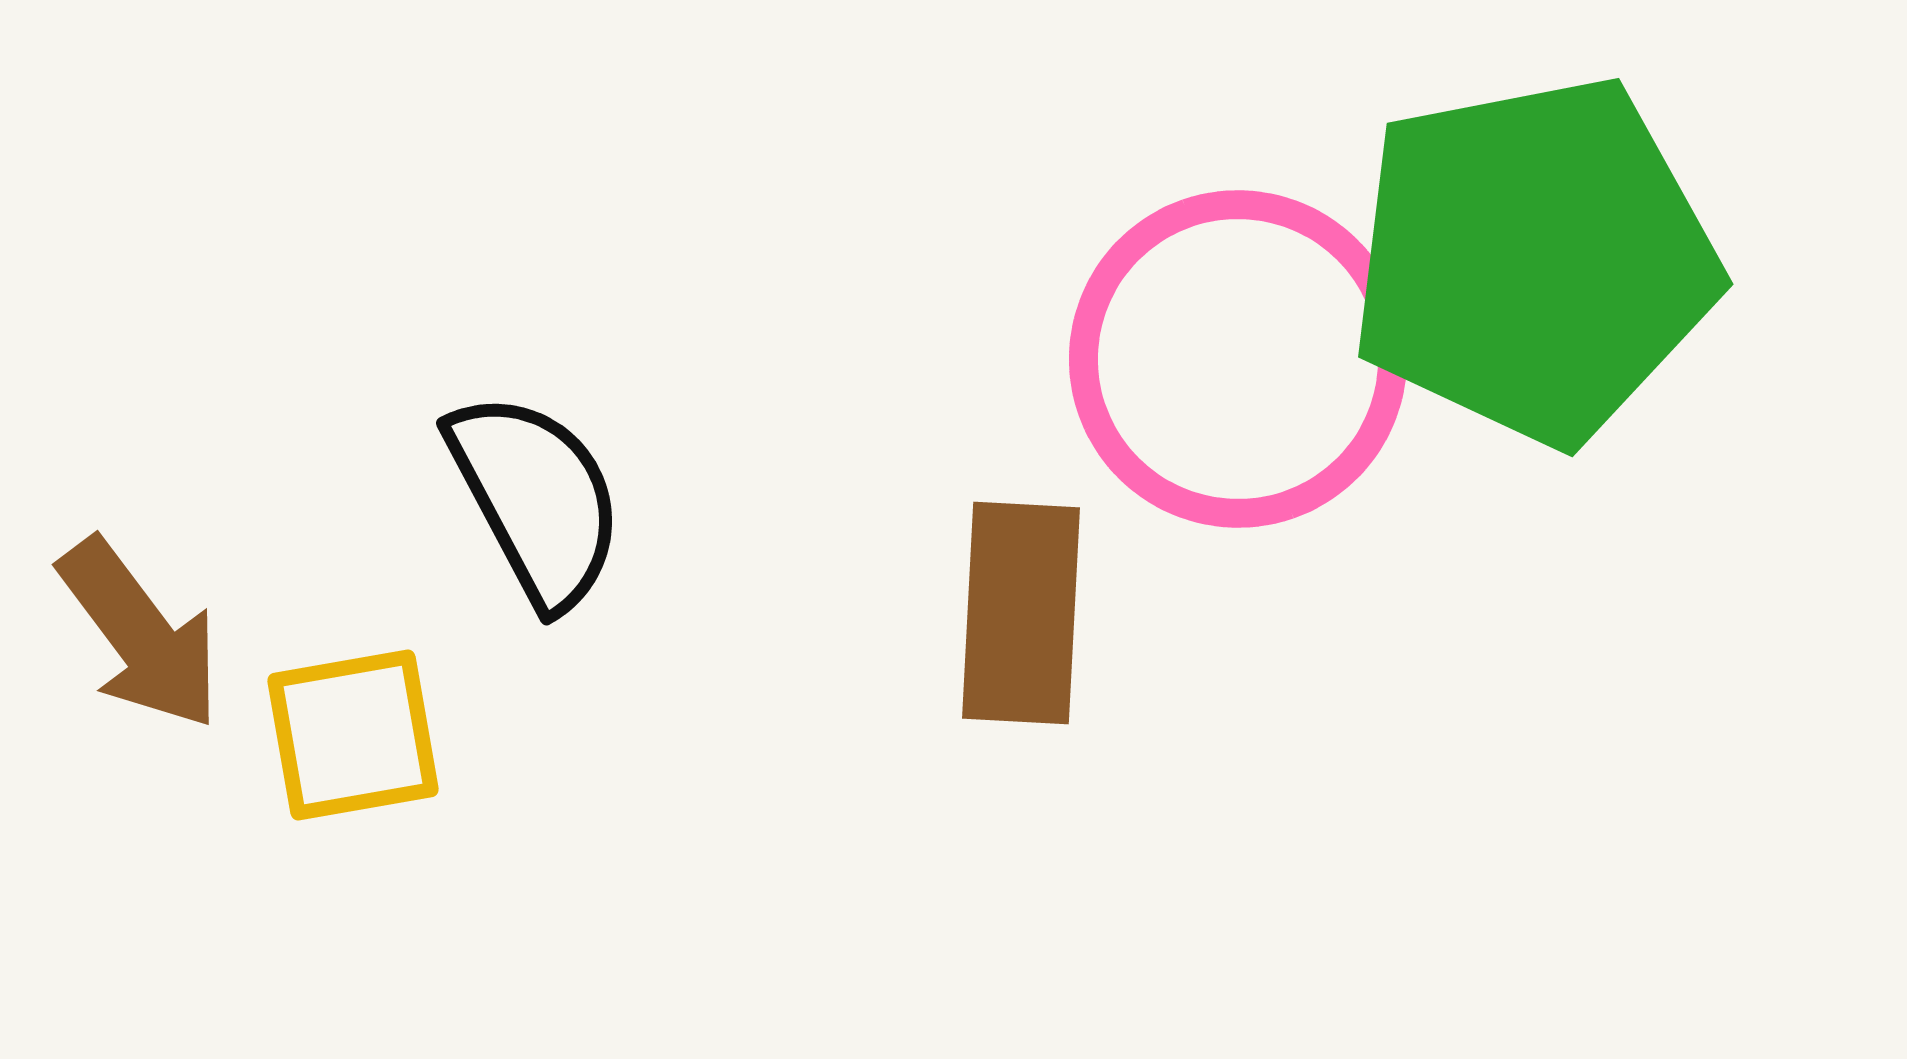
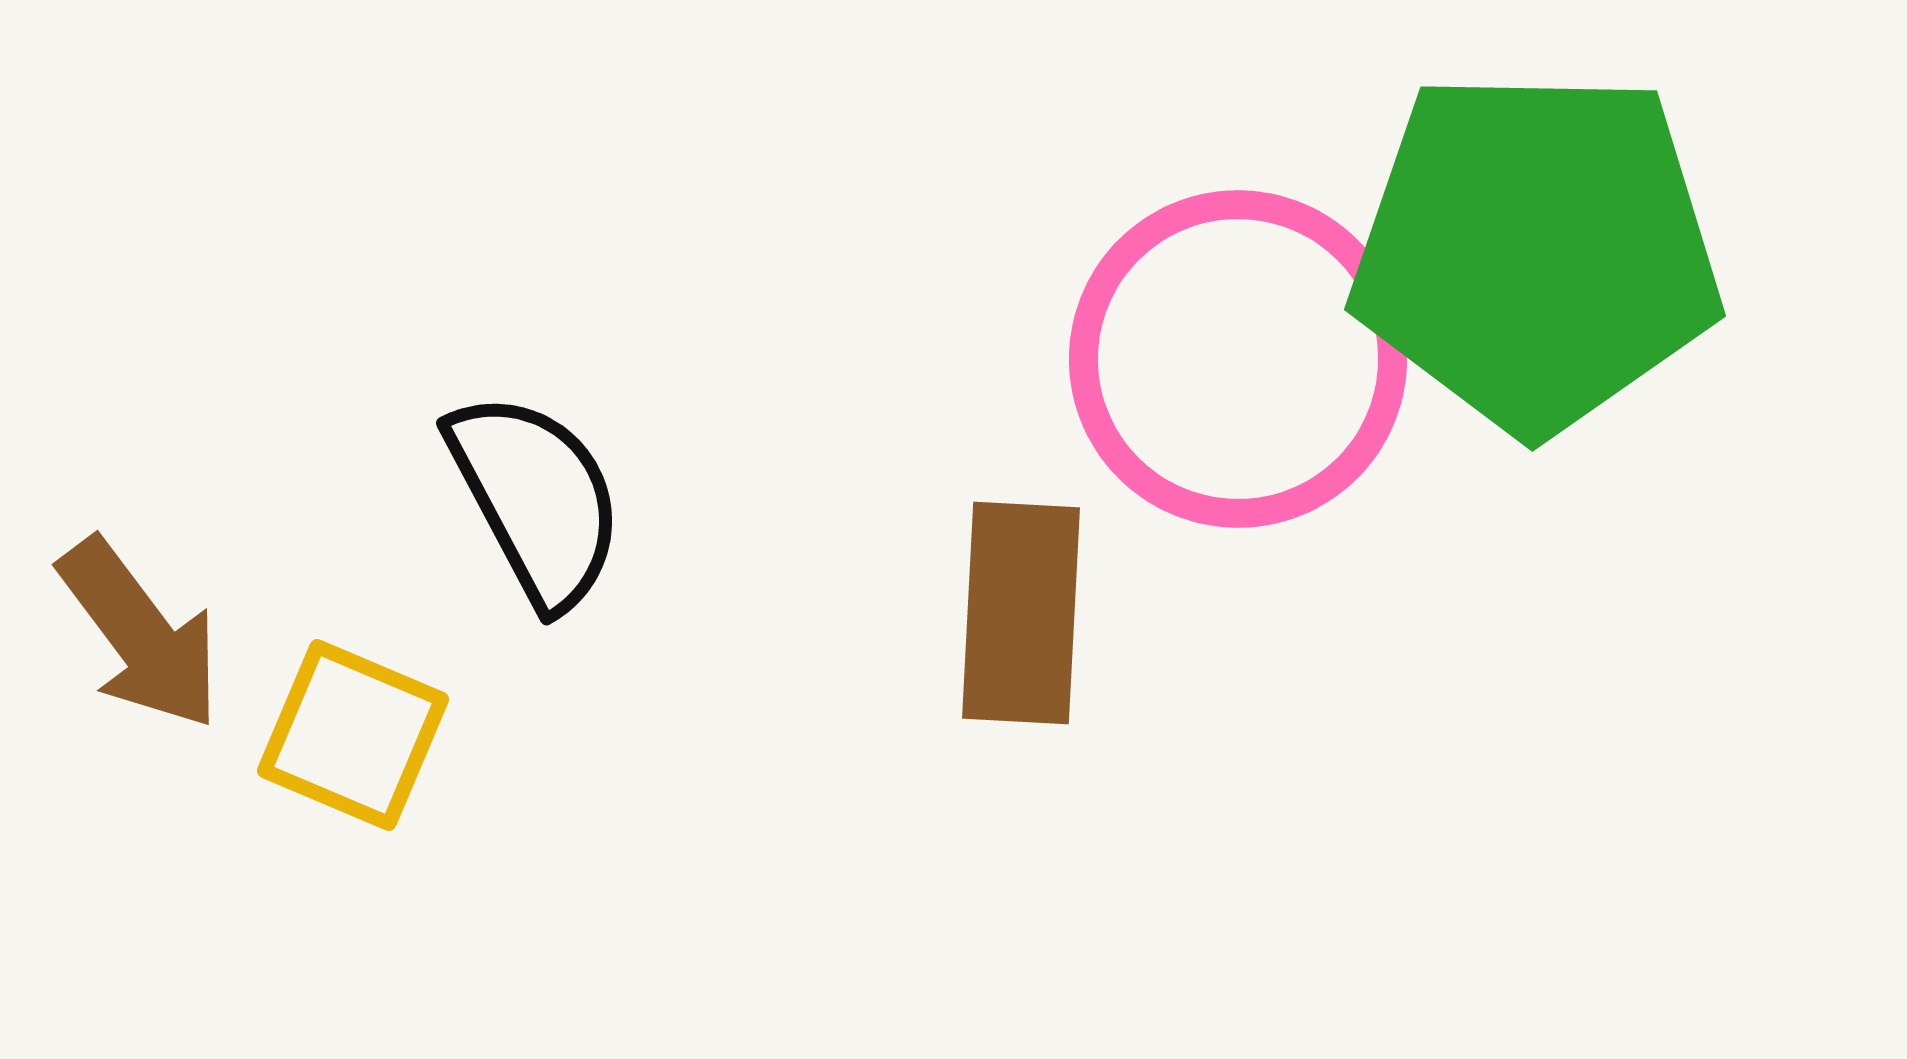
green pentagon: moved 2 px right, 9 px up; rotated 12 degrees clockwise
yellow square: rotated 33 degrees clockwise
